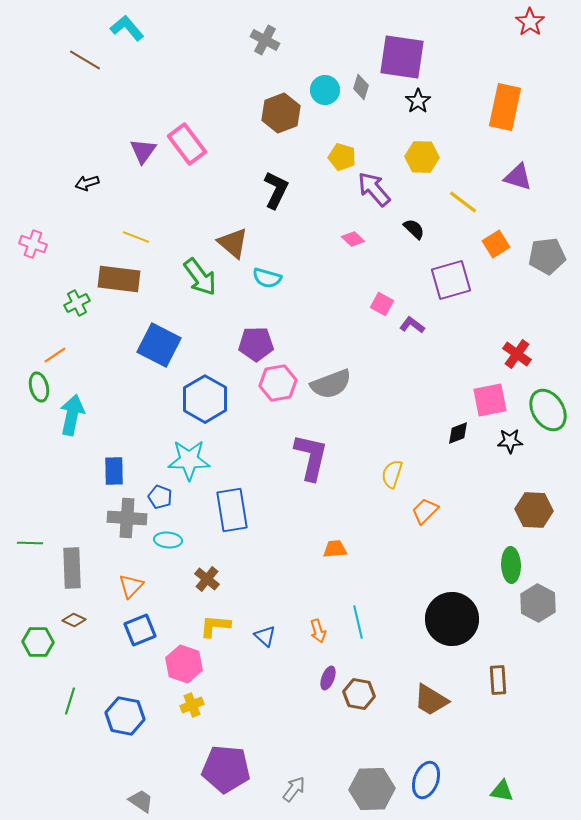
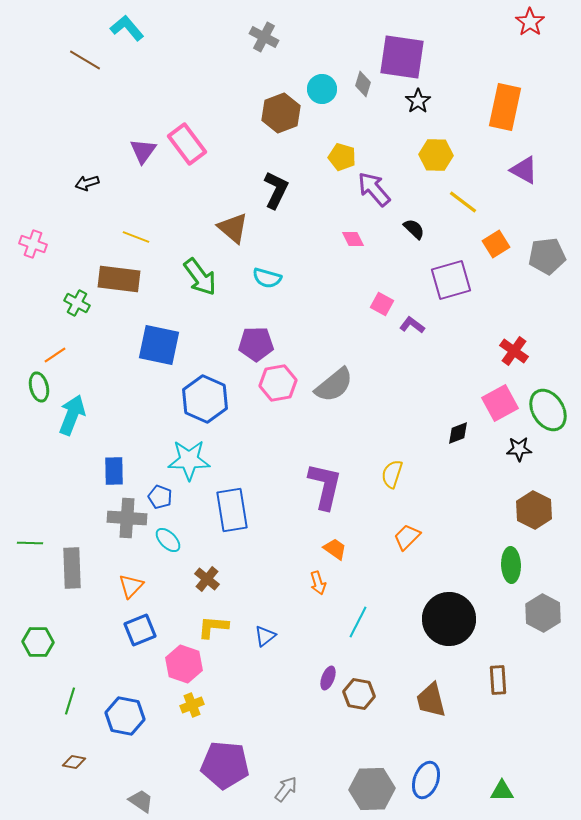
gray cross at (265, 40): moved 1 px left, 3 px up
gray diamond at (361, 87): moved 2 px right, 3 px up
cyan circle at (325, 90): moved 3 px left, 1 px up
yellow hexagon at (422, 157): moved 14 px right, 2 px up
purple triangle at (518, 177): moved 6 px right, 7 px up; rotated 12 degrees clockwise
pink diamond at (353, 239): rotated 20 degrees clockwise
brown triangle at (233, 243): moved 15 px up
green cross at (77, 303): rotated 35 degrees counterclockwise
blue square at (159, 345): rotated 15 degrees counterclockwise
red cross at (517, 354): moved 3 px left, 3 px up
gray semicircle at (331, 384): moved 3 px right, 1 px down; rotated 18 degrees counterclockwise
blue hexagon at (205, 399): rotated 6 degrees counterclockwise
pink square at (490, 400): moved 10 px right, 3 px down; rotated 18 degrees counterclockwise
cyan arrow at (72, 415): rotated 9 degrees clockwise
black star at (510, 441): moved 9 px right, 8 px down
purple L-shape at (311, 457): moved 14 px right, 29 px down
brown hexagon at (534, 510): rotated 24 degrees clockwise
orange trapezoid at (425, 511): moved 18 px left, 26 px down
cyan ellipse at (168, 540): rotated 40 degrees clockwise
orange trapezoid at (335, 549): rotated 40 degrees clockwise
gray hexagon at (538, 603): moved 5 px right, 10 px down
black circle at (452, 619): moved 3 px left
brown diamond at (74, 620): moved 142 px down; rotated 15 degrees counterclockwise
cyan line at (358, 622): rotated 40 degrees clockwise
yellow L-shape at (215, 626): moved 2 px left, 1 px down
orange arrow at (318, 631): moved 48 px up
blue triangle at (265, 636): rotated 40 degrees clockwise
brown trapezoid at (431, 700): rotated 45 degrees clockwise
purple pentagon at (226, 769): moved 1 px left, 4 px up
gray arrow at (294, 789): moved 8 px left
green triangle at (502, 791): rotated 10 degrees counterclockwise
